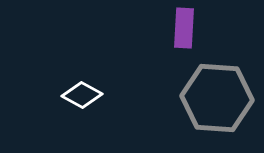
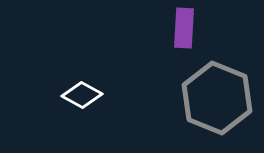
gray hexagon: rotated 18 degrees clockwise
